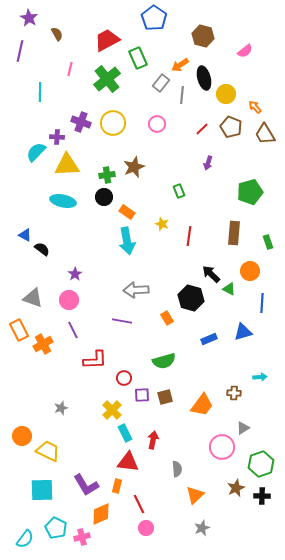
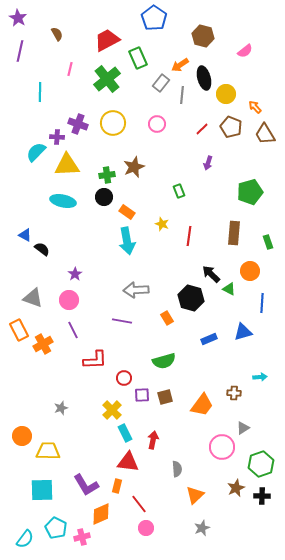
purple star at (29, 18): moved 11 px left
purple cross at (81, 122): moved 3 px left, 2 px down
yellow trapezoid at (48, 451): rotated 25 degrees counterclockwise
red line at (139, 504): rotated 12 degrees counterclockwise
